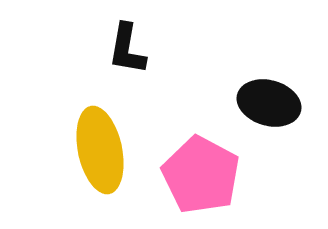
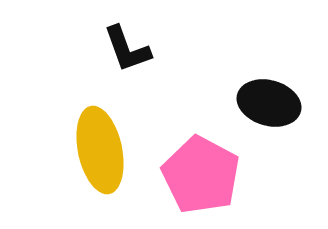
black L-shape: rotated 30 degrees counterclockwise
